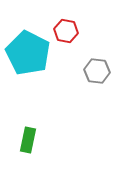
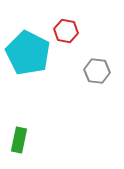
green rectangle: moved 9 px left
